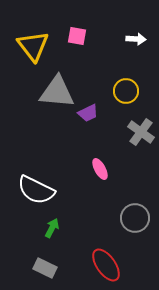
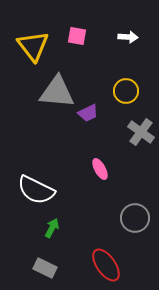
white arrow: moved 8 px left, 2 px up
